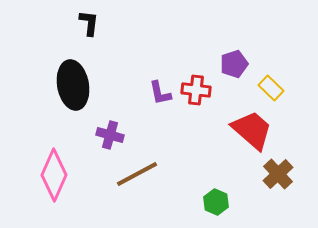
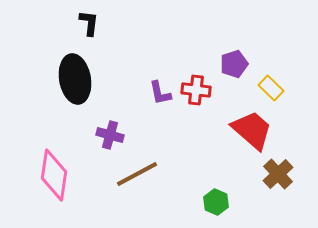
black ellipse: moved 2 px right, 6 px up
pink diamond: rotated 15 degrees counterclockwise
